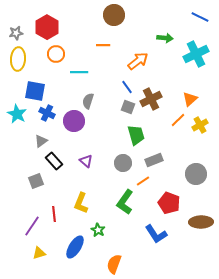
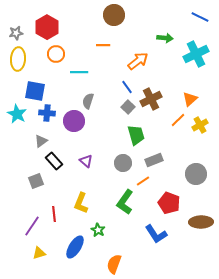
gray square at (128, 107): rotated 24 degrees clockwise
blue cross at (47, 113): rotated 21 degrees counterclockwise
